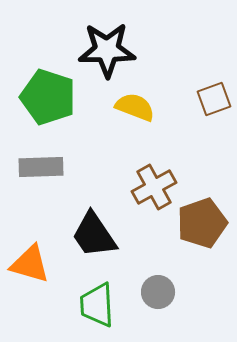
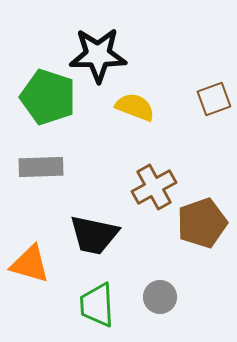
black star: moved 9 px left, 5 px down
black trapezoid: rotated 44 degrees counterclockwise
gray circle: moved 2 px right, 5 px down
